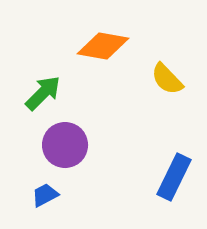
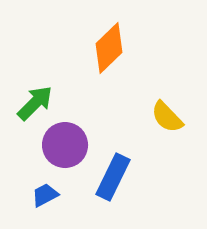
orange diamond: moved 6 px right, 2 px down; rotated 54 degrees counterclockwise
yellow semicircle: moved 38 px down
green arrow: moved 8 px left, 10 px down
blue rectangle: moved 61 px left
